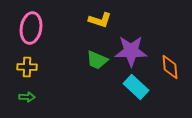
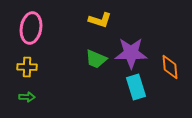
purple star: moved 2 px down
green trapezoid: moved 1 px left, 1 px up
cyan rectangle: rotated 30 degrees clockwise
